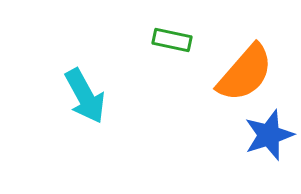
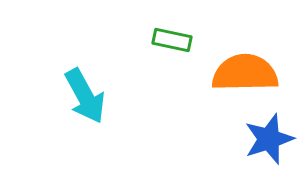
orange semicircle: rotated 132 degrees counterclockwise
blue star: moved 4 px down
